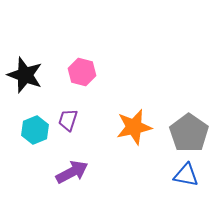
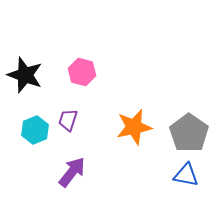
purple arrow: rotated 24 degrees counterclockwise
